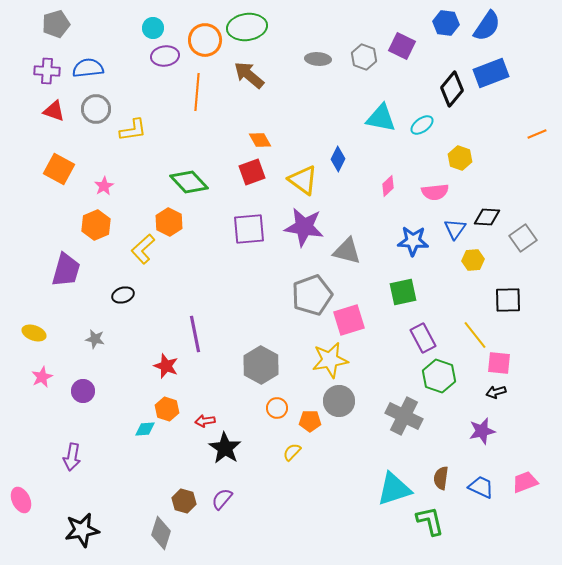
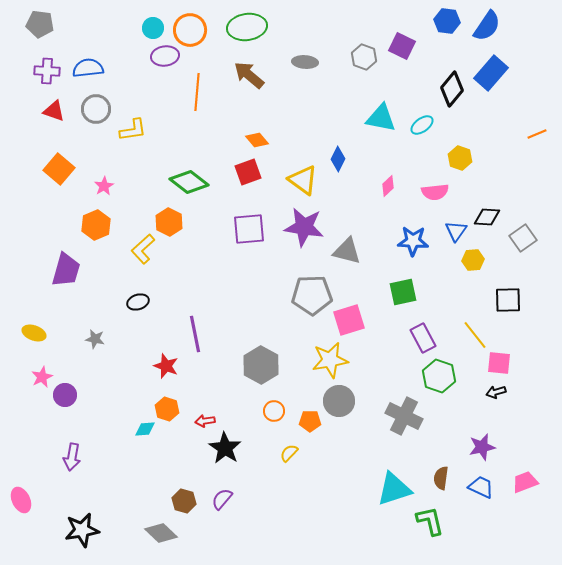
blue hexagon at (446, 23): moved 1 px right, 2 px up
gray pentagon at (56, 24): moved 16 px left; rotated 24 degrees clockwise
orange circle at (205, 40): moved 15 px left, 10 px up
gray ellipse at (318, 59): moved 13 px left, 3 px down
blue rectangle at (491, 73): rotated 28 degrees counterclockwise
orange diamond at (260, 140): moved 3 px left; rotated 10 degrees counterclockwise
orange square at (59, 169): rotated 12 degrees clockwise
red square at (252, 172): moved 4 px left
green diamond at (189, 182): rotated 9 degrees counterclockwise
blue triangle at (455, 229): moved 1 px right, 2 px down
black ellipse at (123, 295): moved 15 px right, 7 px down
gray pentagon at (312, 295): rotated 18 degrees clockwise
purple circle at (83, 391): moved 18 px left, 4 px down
orange circle at (277, 408): moved 3 px left, 3 px down
purple star at (482, 431): moved 16 px down
yellow semicircle at (292, 452): moved 3 px left, 1 px down
gray diamond at (161, 533): rotated 64 degrees counterclockwise
